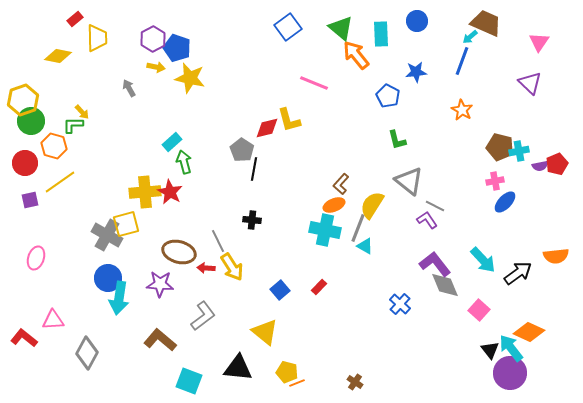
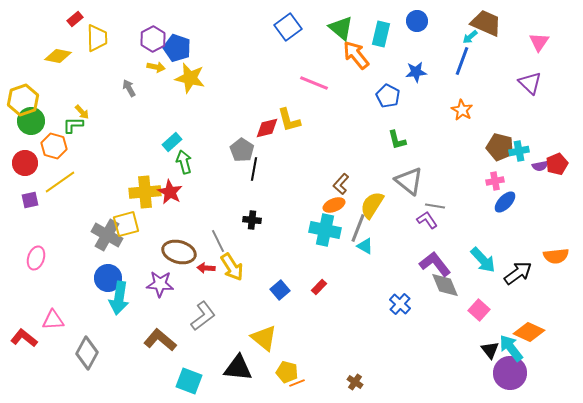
cyan rectangle at (381, 34): rotated 15 degrees clockwise
gray line at (435, 206): rotated 18 degrees counterclockwise
yellow triangle at (265, 332): moved 1 px left, 6 px down
